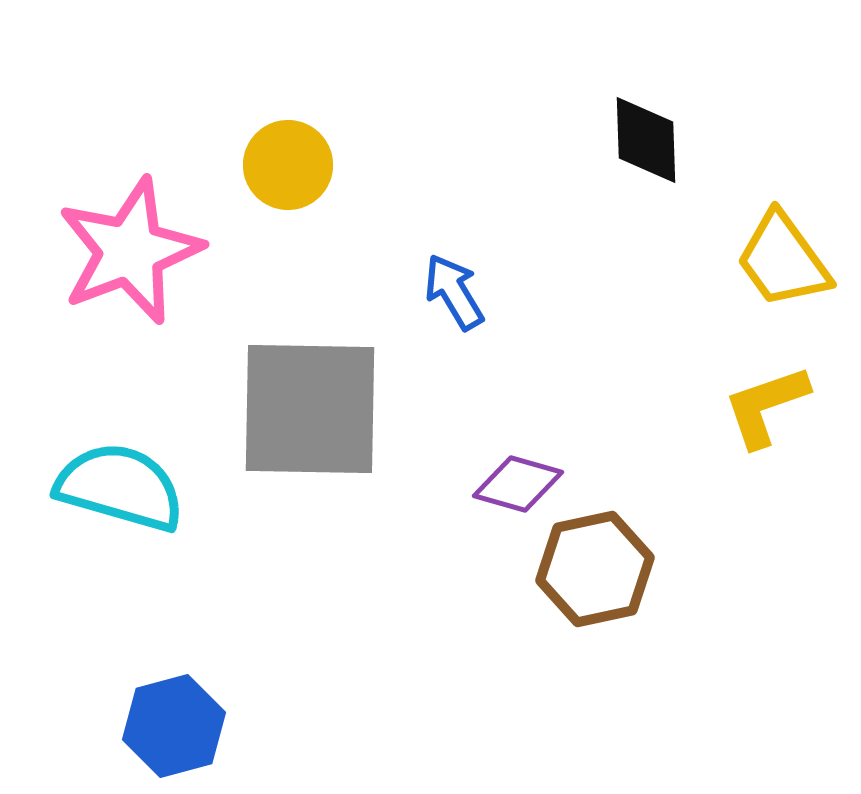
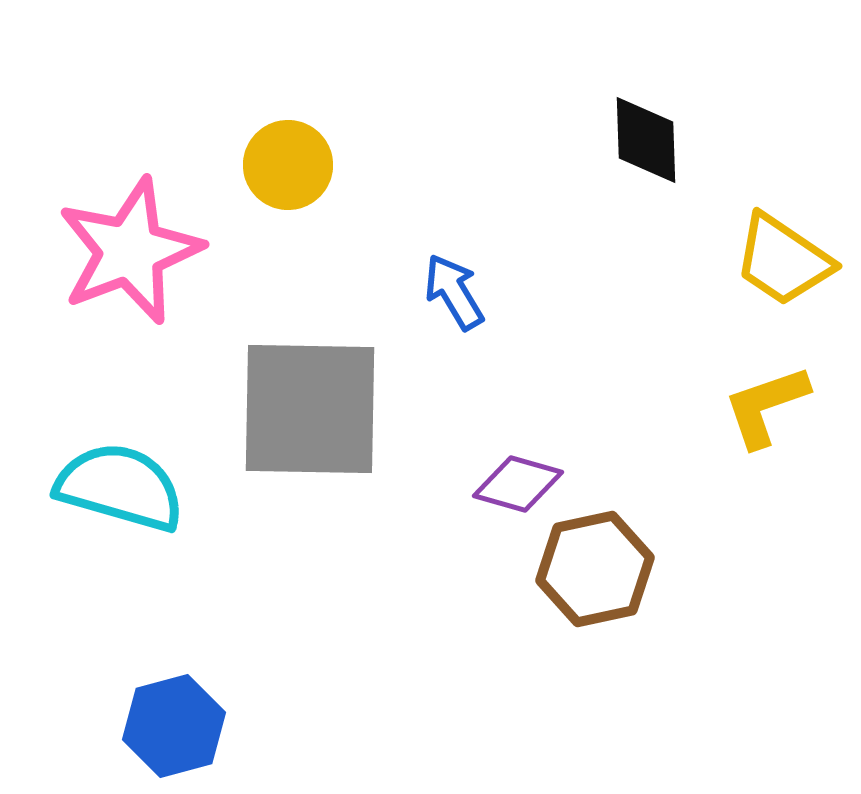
yellow trapezoid: rotated 20 degrees counterclockwise
